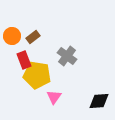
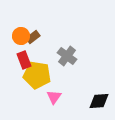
orange circle: moved 9 px right
